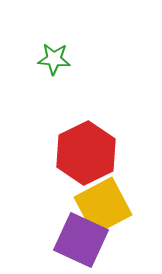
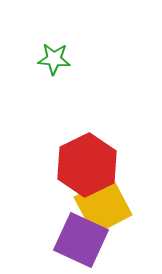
red hexagon: moved 1 px right, 12 px down
